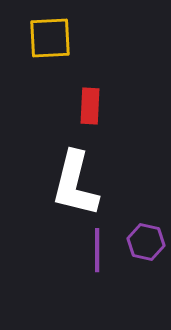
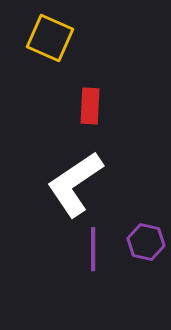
yellow square: rotated 27 degrees clockwise
white L-shape: rotated 42 degrees clockwise
purple line: moved 4 px left, 1 px up
